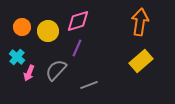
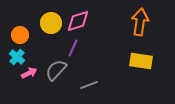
orange circle: moved 2 px left, 8 px down
yellow circle: moved 3 px right, 8 px up
purple line: moved 4 px left
yellow rectangle: rotated 50 degrees clockwise
pink arrow: rotated 140 degrees counterclockwise
